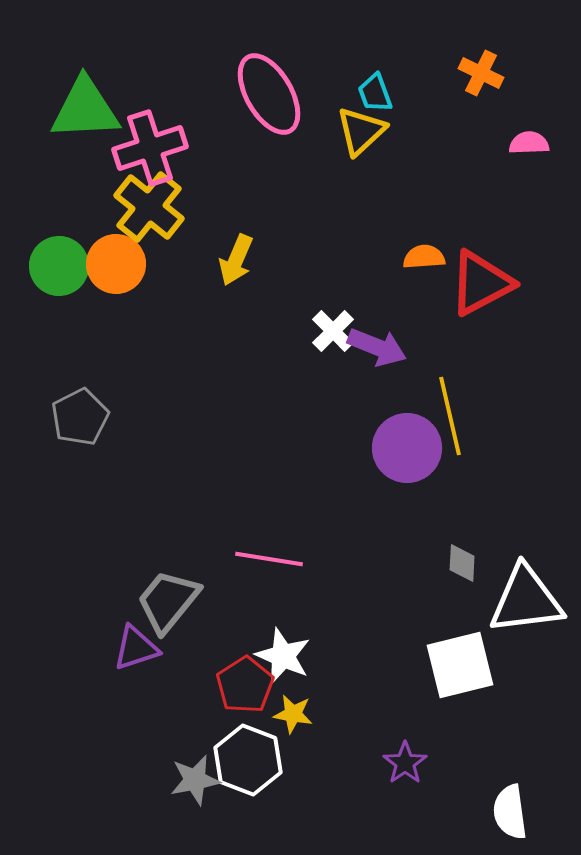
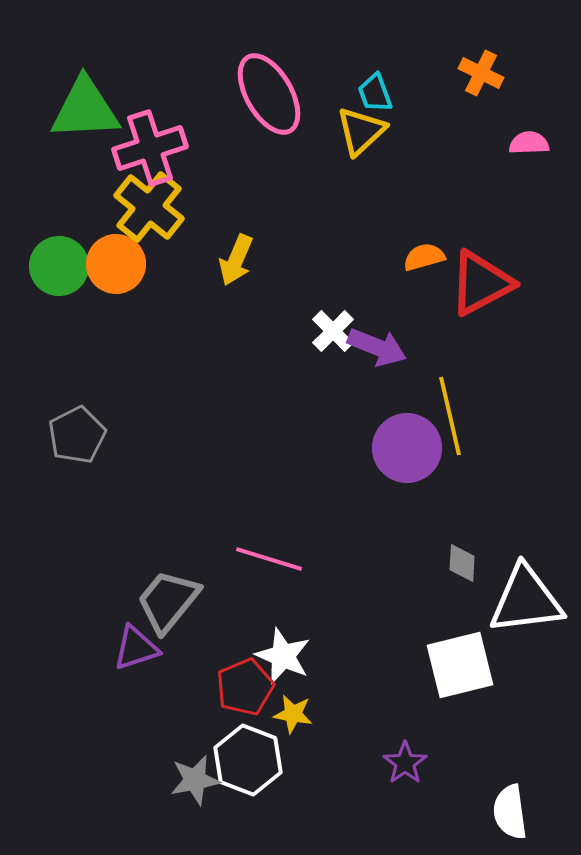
orange semicircle: rotated 12 degrees counterclockwise
gray pentagon: moved 3 px left, 18 px down
pink line: rotated 8 degrees clockwise
red pentagon: moved 2 px down; rotated 10 degrees clockwise
